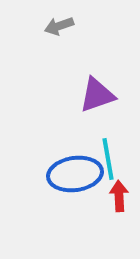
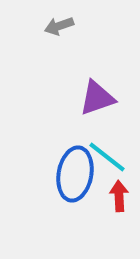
purple triangle: moved 3 px down
cyan line: moved 1 px left, 2 px up; rotated 42 degrees counterclockwise
blue ellipse: rotated 72 degrees counterclockwise
